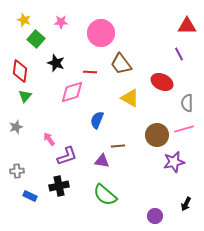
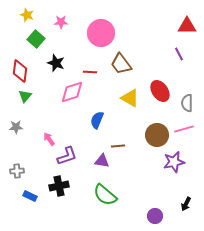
yellow star: moved 3 px right, 5 px up
red ellipse: moved 2 px left, 9 px down; rotated 30 degrees clockwise
gray star: rotated 16 degrees clockwise
